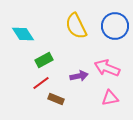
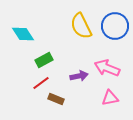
yellow semicircle: moved 5 px right
